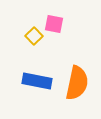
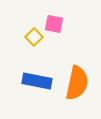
yellow square: moved 1 px down
